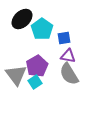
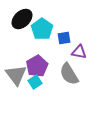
purple triangle: moved 11 px right, 4 px up
